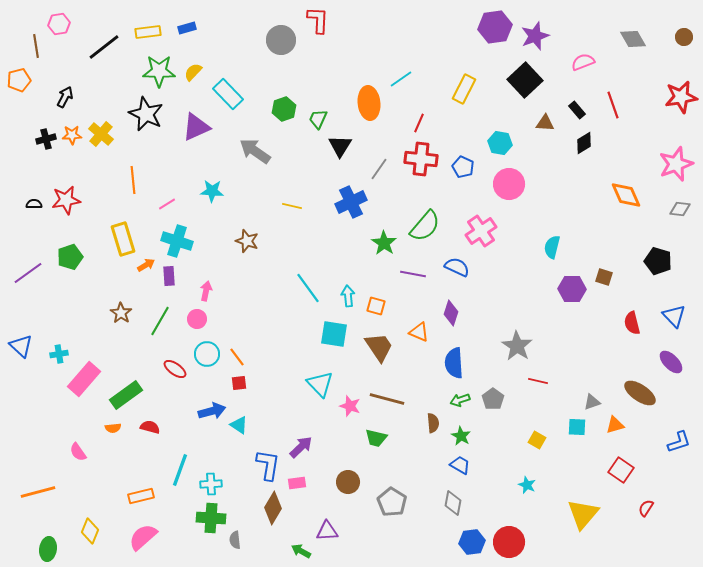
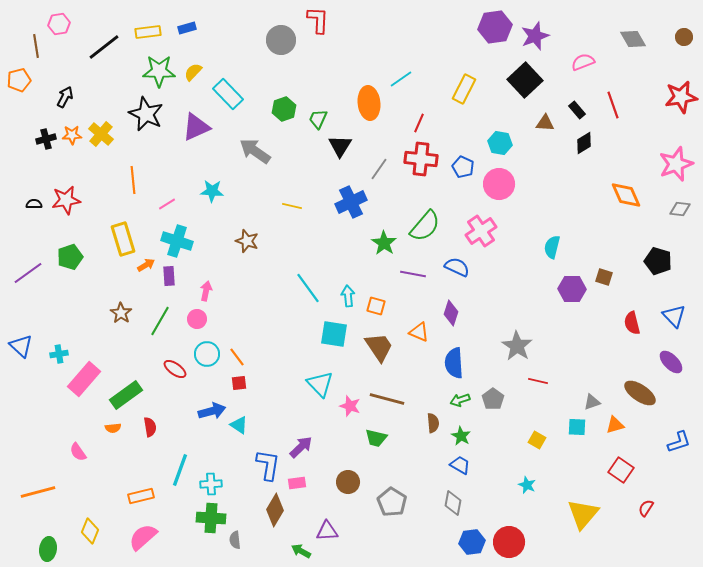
pink circle at (509, 184): moved 10 px left
red semicircle at (150, 427): rotated 66 degrees clockwise
brown diamond at (273, 508): moved 2 px right, 2 px down
